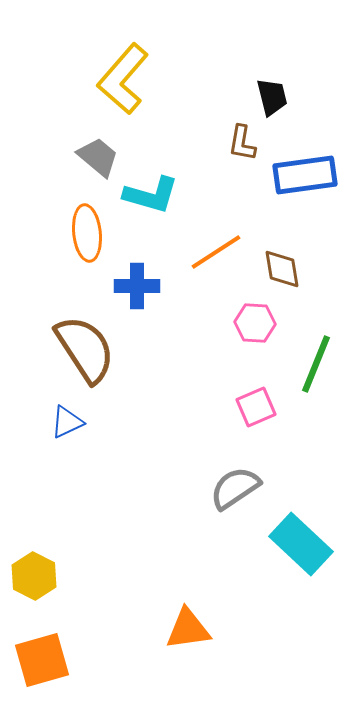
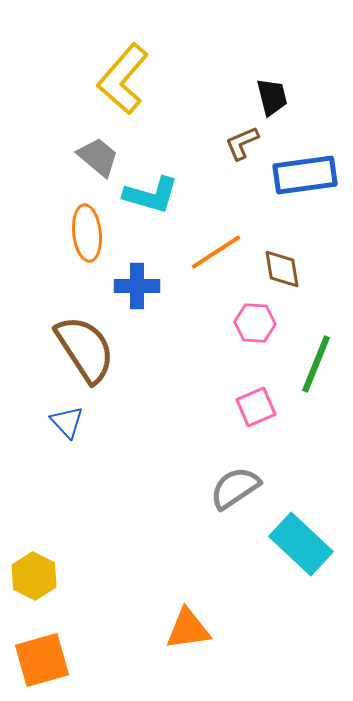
brown L-shape: rotated 57 degrees clockwise
blue triangle: rotated 48 degrees counterclockwise
